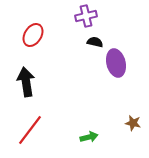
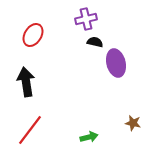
purple cross: moved 3 px down
